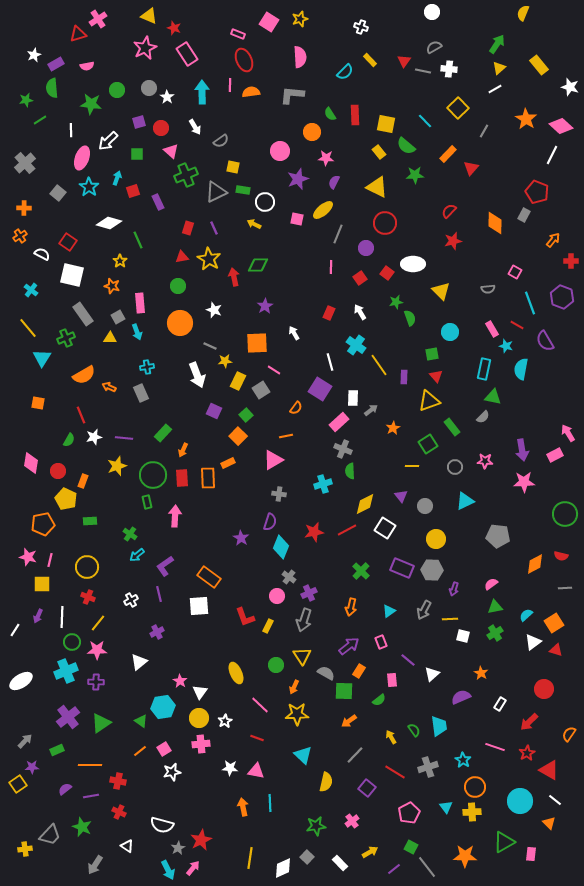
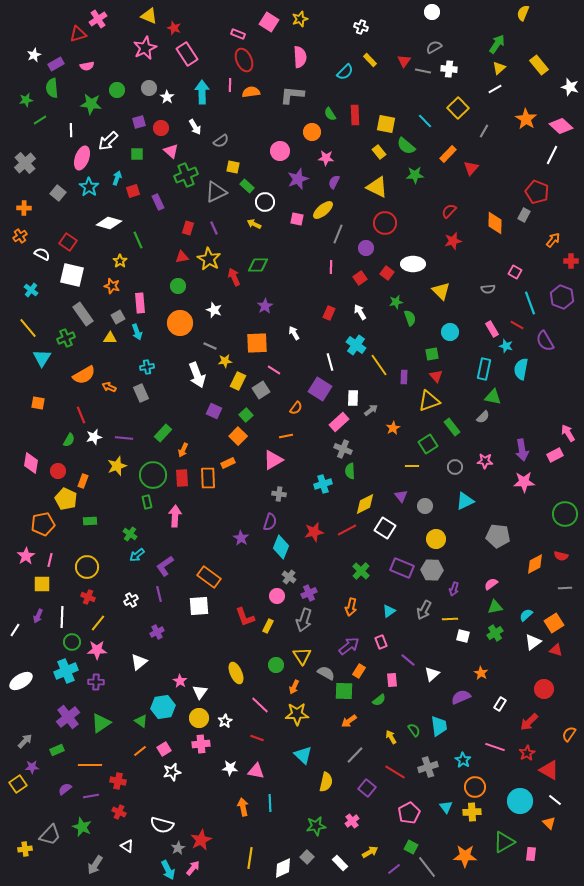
green rectangle at (243, 190): moved 4 px right, 4 px up; rotated 32 degrees clockwise
red arrow at (234, 277): rotated 12 degrees counterclockwise
pink star at (28, 557): moved 2 px left, 1 px up; rotated 24 degrees clockwise
